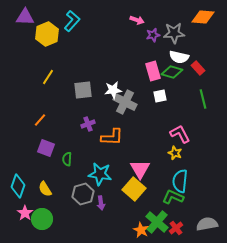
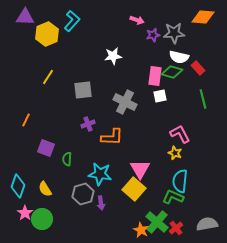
pink rectangle: moved 2 px right, 5 px down; rotated 24 degrees clockwise
white star: moved 34 px up
orange line: moved 14 px left; rotated 16 degrees counterclockwise
